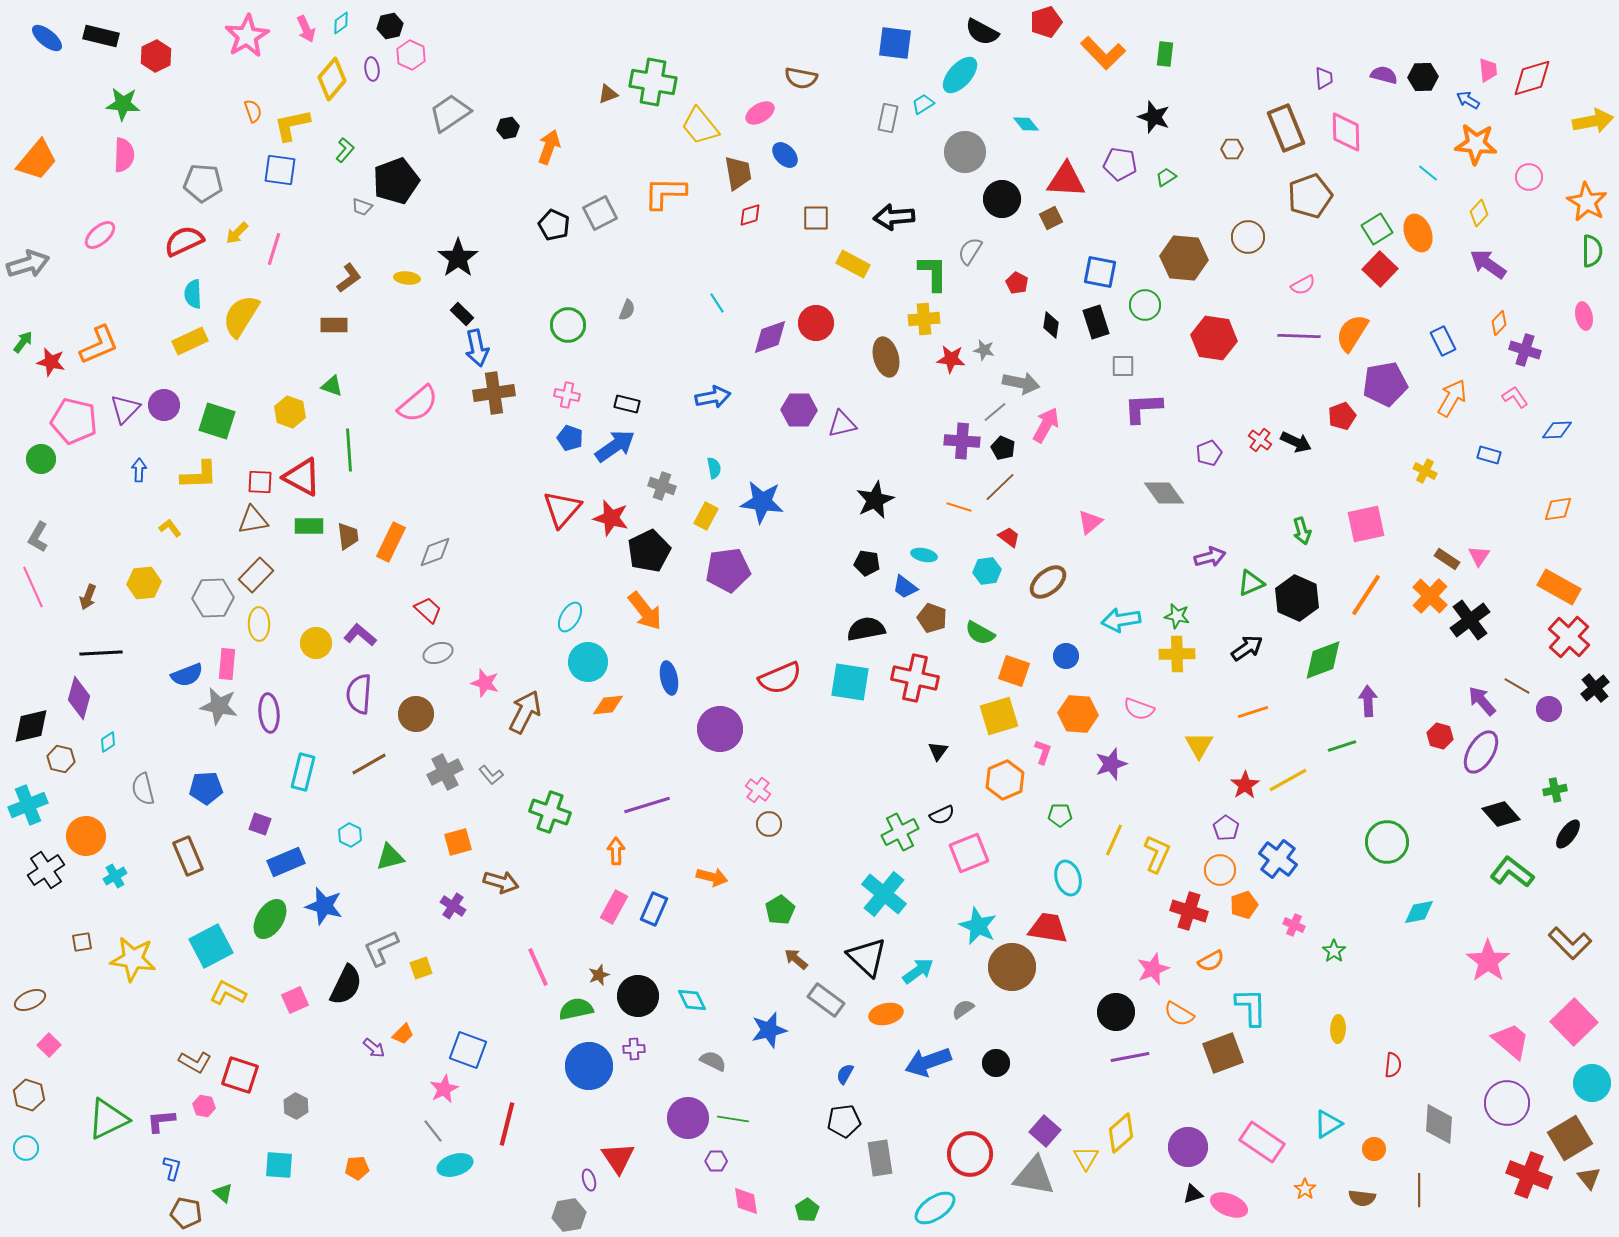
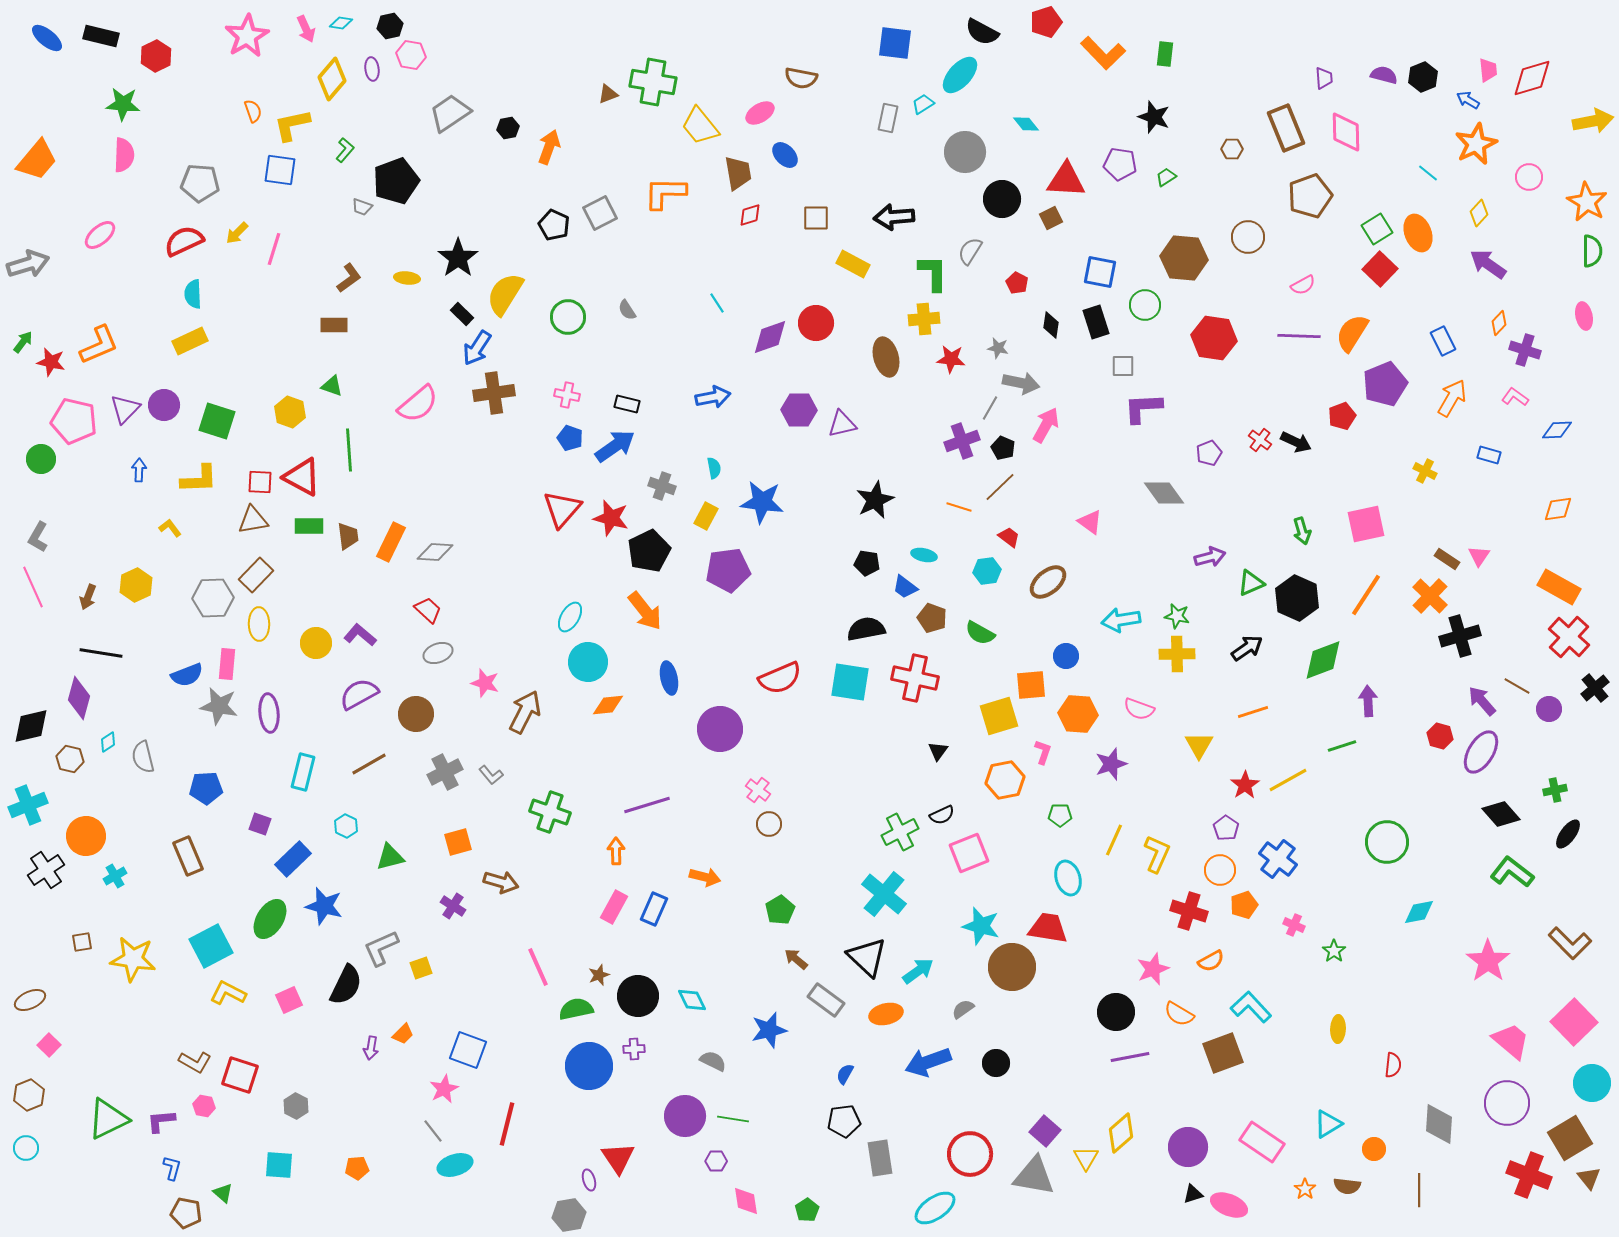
cyan diamond at (341, 23): rotated 45 degrees clockwise
pink hexagon at (411, 55): rotated 16 degrees counterclockwise
black hexagon at (1423, 77): rotated 20 degrees counterclockwise
orange star at (1476, 144): rotated 30 degrees counterclockwise
gray pentagon at (203, 183): moved 3 px left
gray semicircle at (627, 310): rotated 125 degrees clockwise
yellow semicircle at (241, 316): moved 264 px right, 22 px up
green circle at (568, 325): moved 8 px up
blue arrow at (477, 348): rotated 45 degrees clockwise
gray star at (984, 350): moved 14 px right, 2 px up
purple pentagon at (1385, 384): rotated 12 degrees counterclockwise
pink L-shape at (1515, 397): rotated 20 degrees counterclockwise
gray line at (995, 412): moved 5 px left, 4 px up; rotated 20 degrees counterclockwise
purple cross at (962, 441): rotated 24 degrees counterclockwise
yellow L-shape at (199, 475): moved 4 px down
pink triangle at (1090, 522): rotated 44 degrees counterclockwise
gray diamond at (435, 552): rotated 24 degrees clockwise
yellow hexagon at (144, 583): moved 8 px left, 2 px down; rotated 20 degrees counterclockwise
black cross at (1470, 620): moved 10 px left, 16 px down; rotated 21 degrees clockwise
black line at (101, 653): rotated 12 degrees clockwise
orange square at (1014, 671): moved 17 px right, 14 px down; rotated 24 degrees counterclockwise
purple semicircle at (359, 694): rotated 57 degrees clockwise
brown hexagon at (61, 759): moved 9 px right
orange hexagon at (1005, 780): rotated 12 degrees clockwise
gray semicircle at (143, 789): moved 32 px up
cyan hexagon at (350, 835): moved 4 px left, 9 px up
blue rectangle at (286, 862): moved 7 px right, 3 px up; rotated 21 degrees counterclockwise
orange arrow at (712, 877): moved 7 px left
cyan star at (978, 926): moved 3 px right; rotated 9 degrees counterclockwise
pink square at (295, 1000): moved 6 px left
cyan L-shape at (1251, 1007): rotated 42 degrees counterclockwise
purple arrow at (374, 1048): moved 3 px left; rotated 60 degrees clockwise
brown hexagon at (29, 1095): rotated 20 degrees clockwise
purple circle at (688, 1118): moved 3 px left, 2 px up
brown semicircle at (1362, 1198): moved 15 px left, 12 px up
